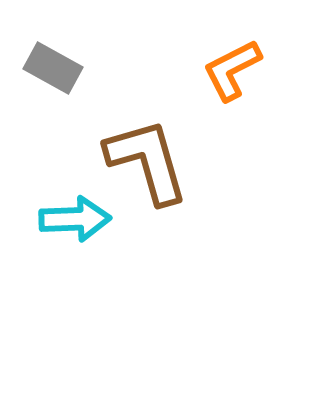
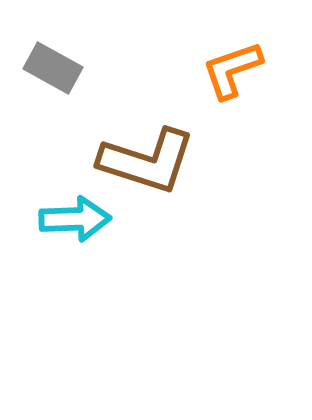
orange L-shape: rotated 8 degrees clockwise
brown L-shape: rotated 124 degrees clockwise
